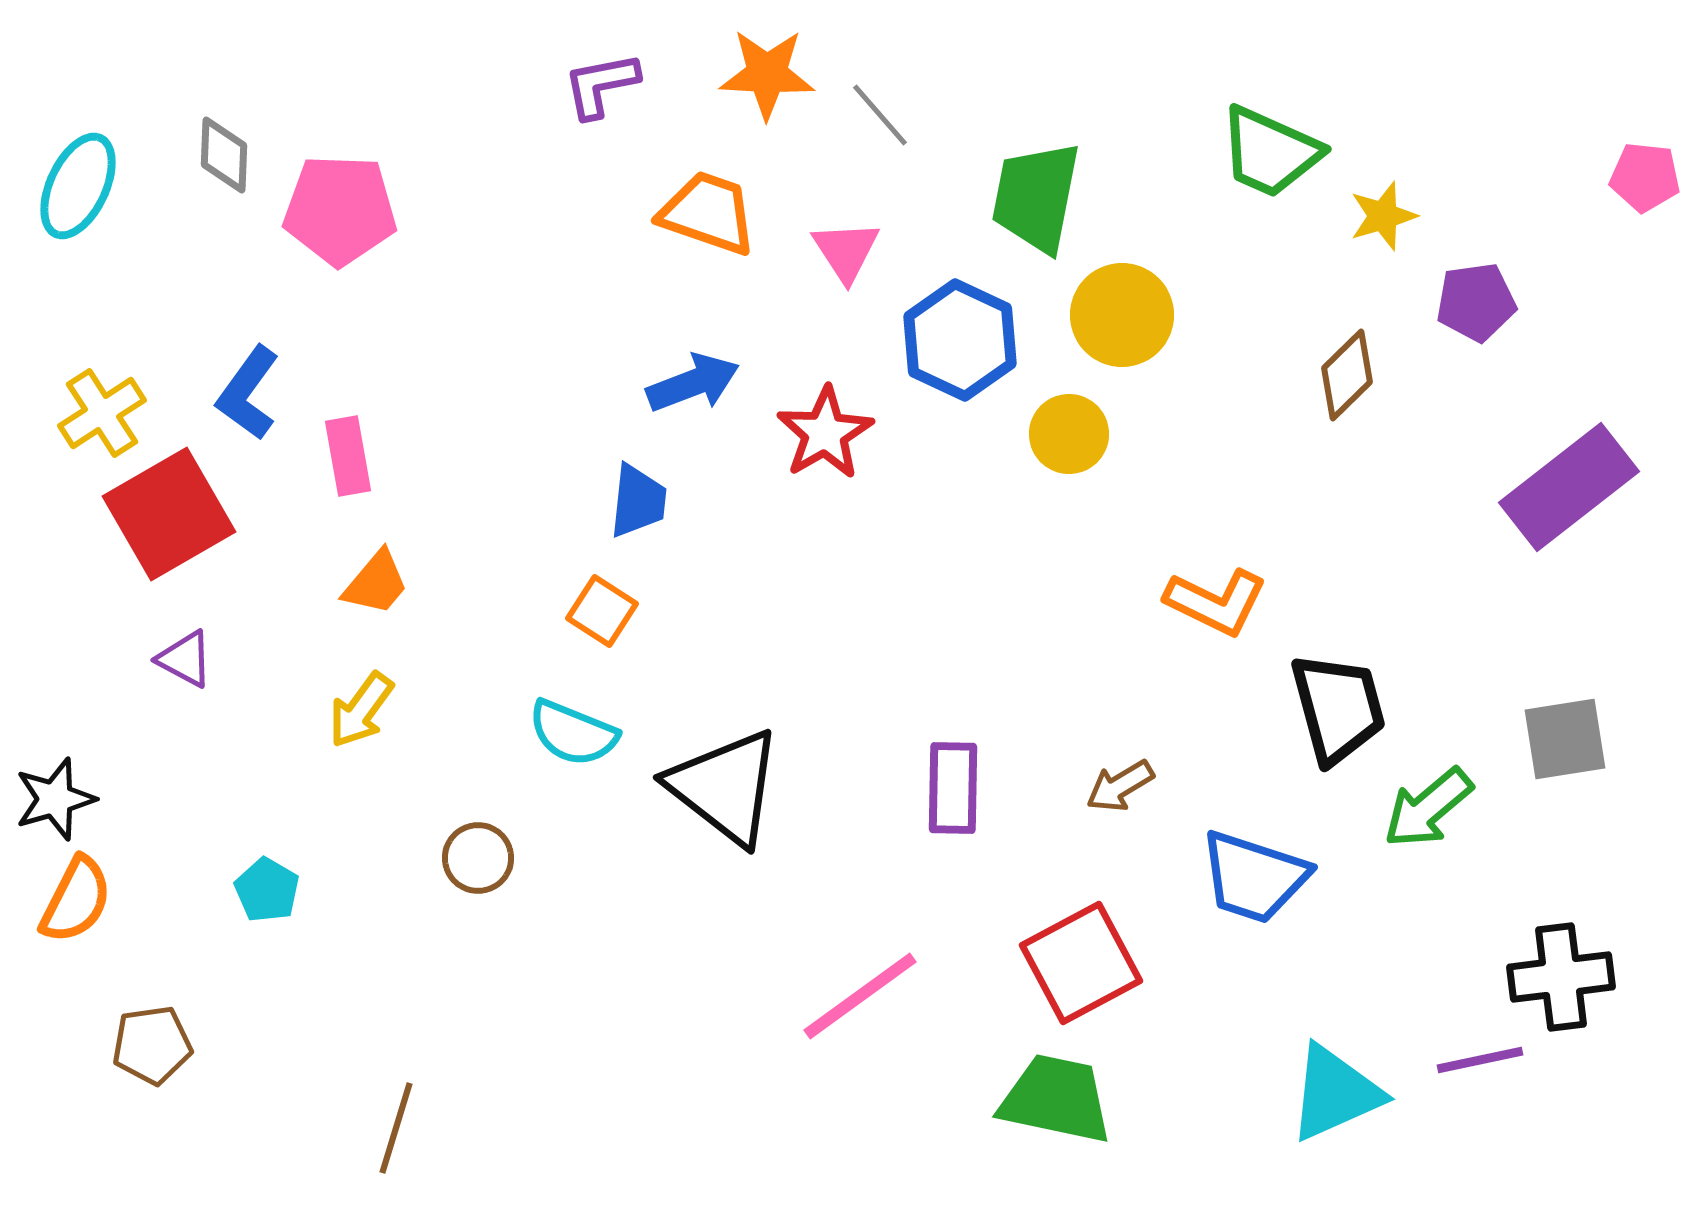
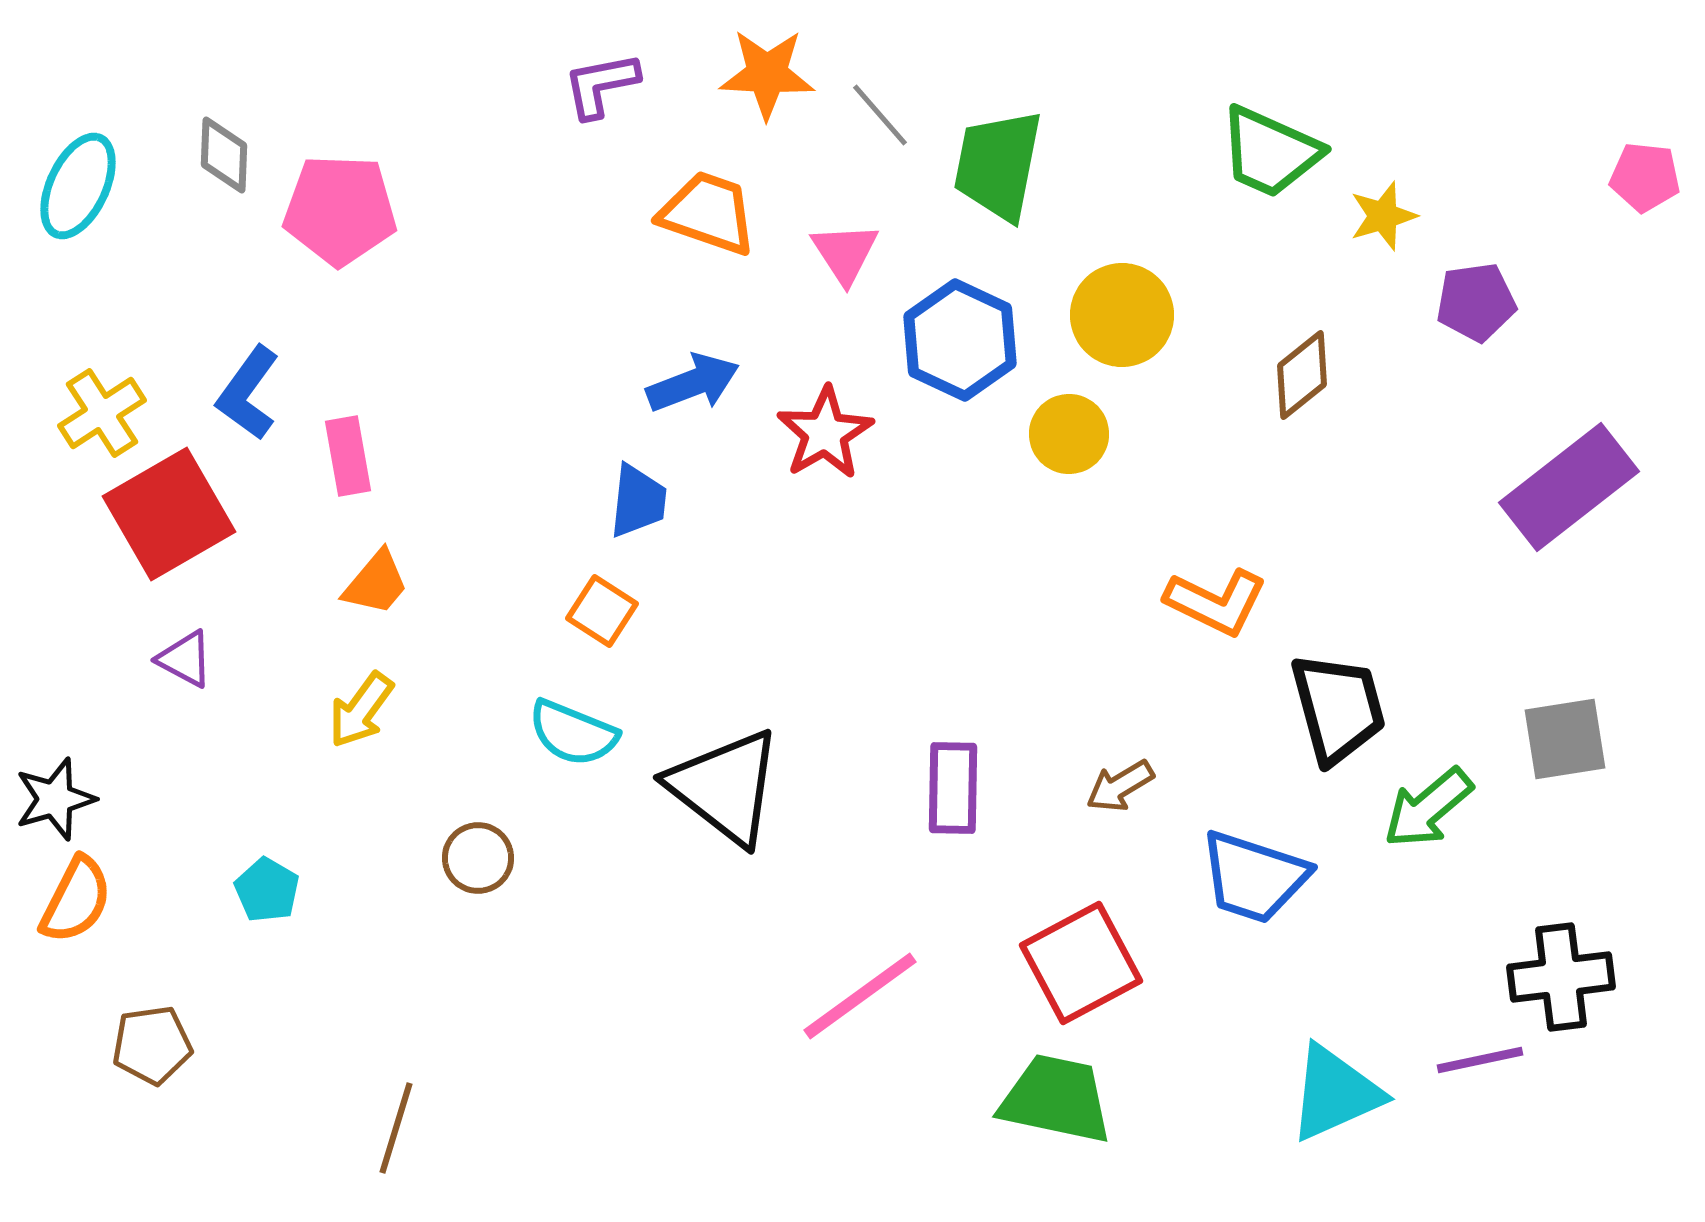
green trapezoid at (1036, 197): moved 38 px left, 32 px up
pink triangle at (846, 251): moved 1 px left, 2 px down
brown diamond at (1347, 375): moved 45 px left; rotated 6 degrees clockwise
